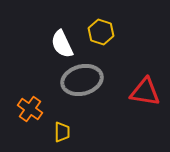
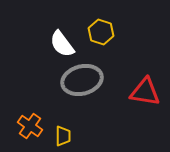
white semicircle: rotated 12 degrees counterclockwise
orange cross: moved 17 px down
yellow trapezoid: moved 1 px right, 4 px down
